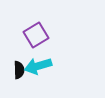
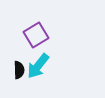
cyan arrow: rotated 36 degrees counterclockwise
